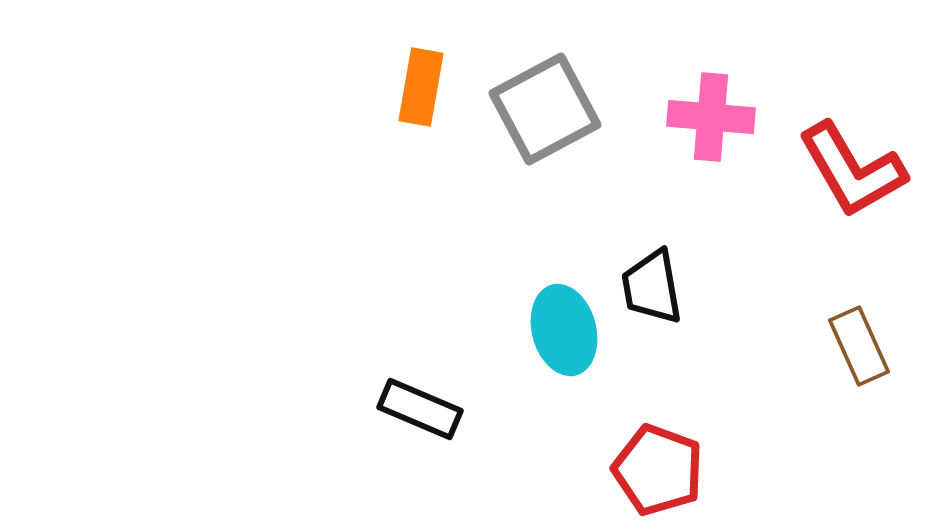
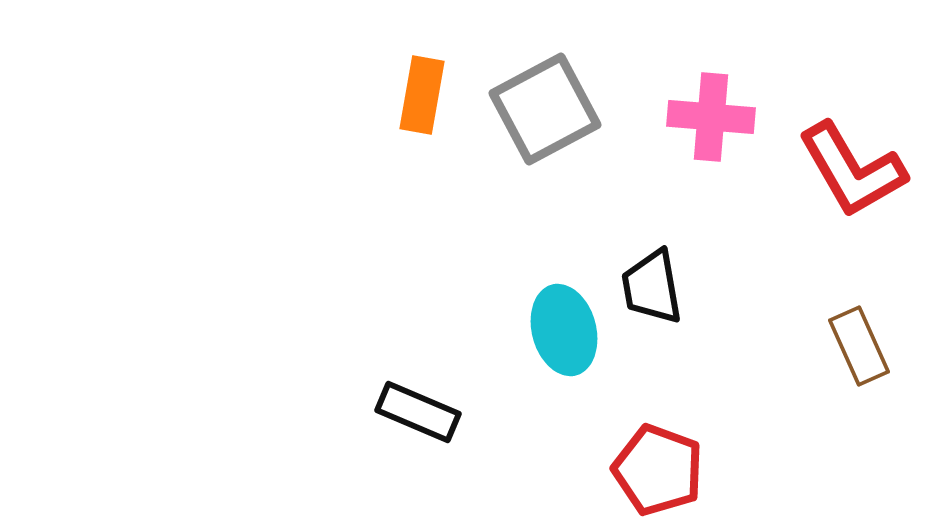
orange rectangle: moved 1 px right, 8 px down
black rectangle: moved 2 px left, 3 px down
